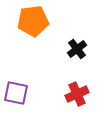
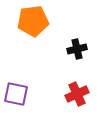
black cross: rotated 24 degrees clockwise
purple square: moved 1 px down
